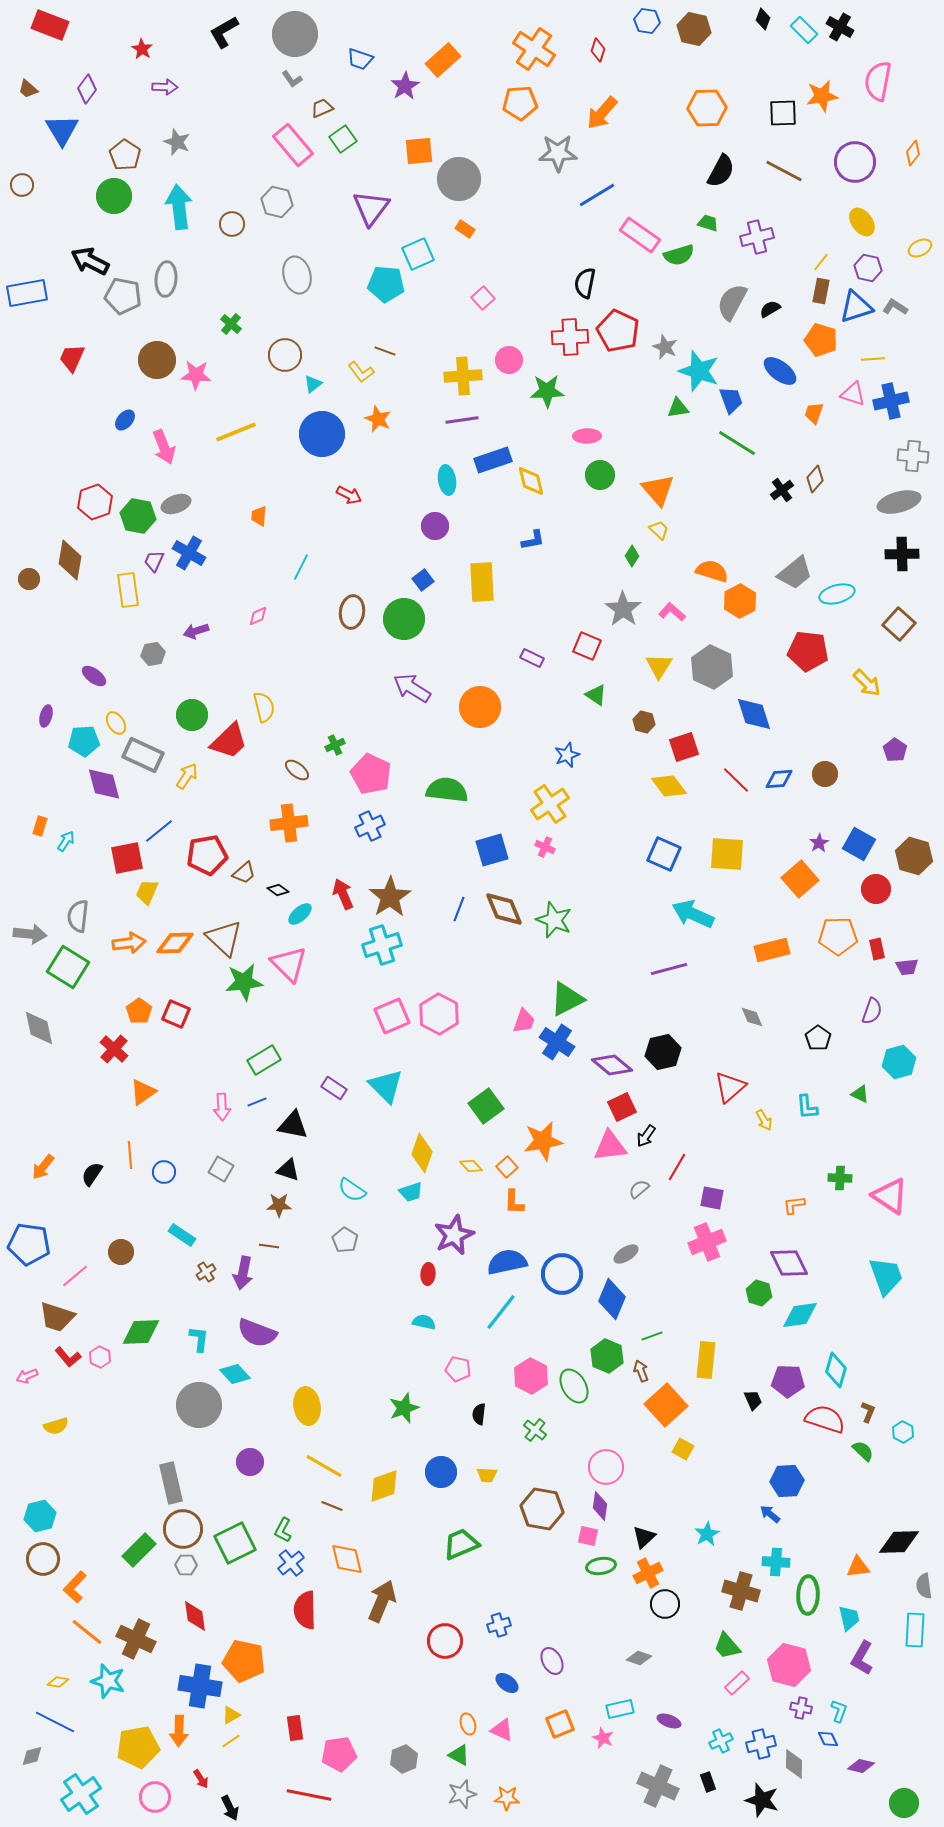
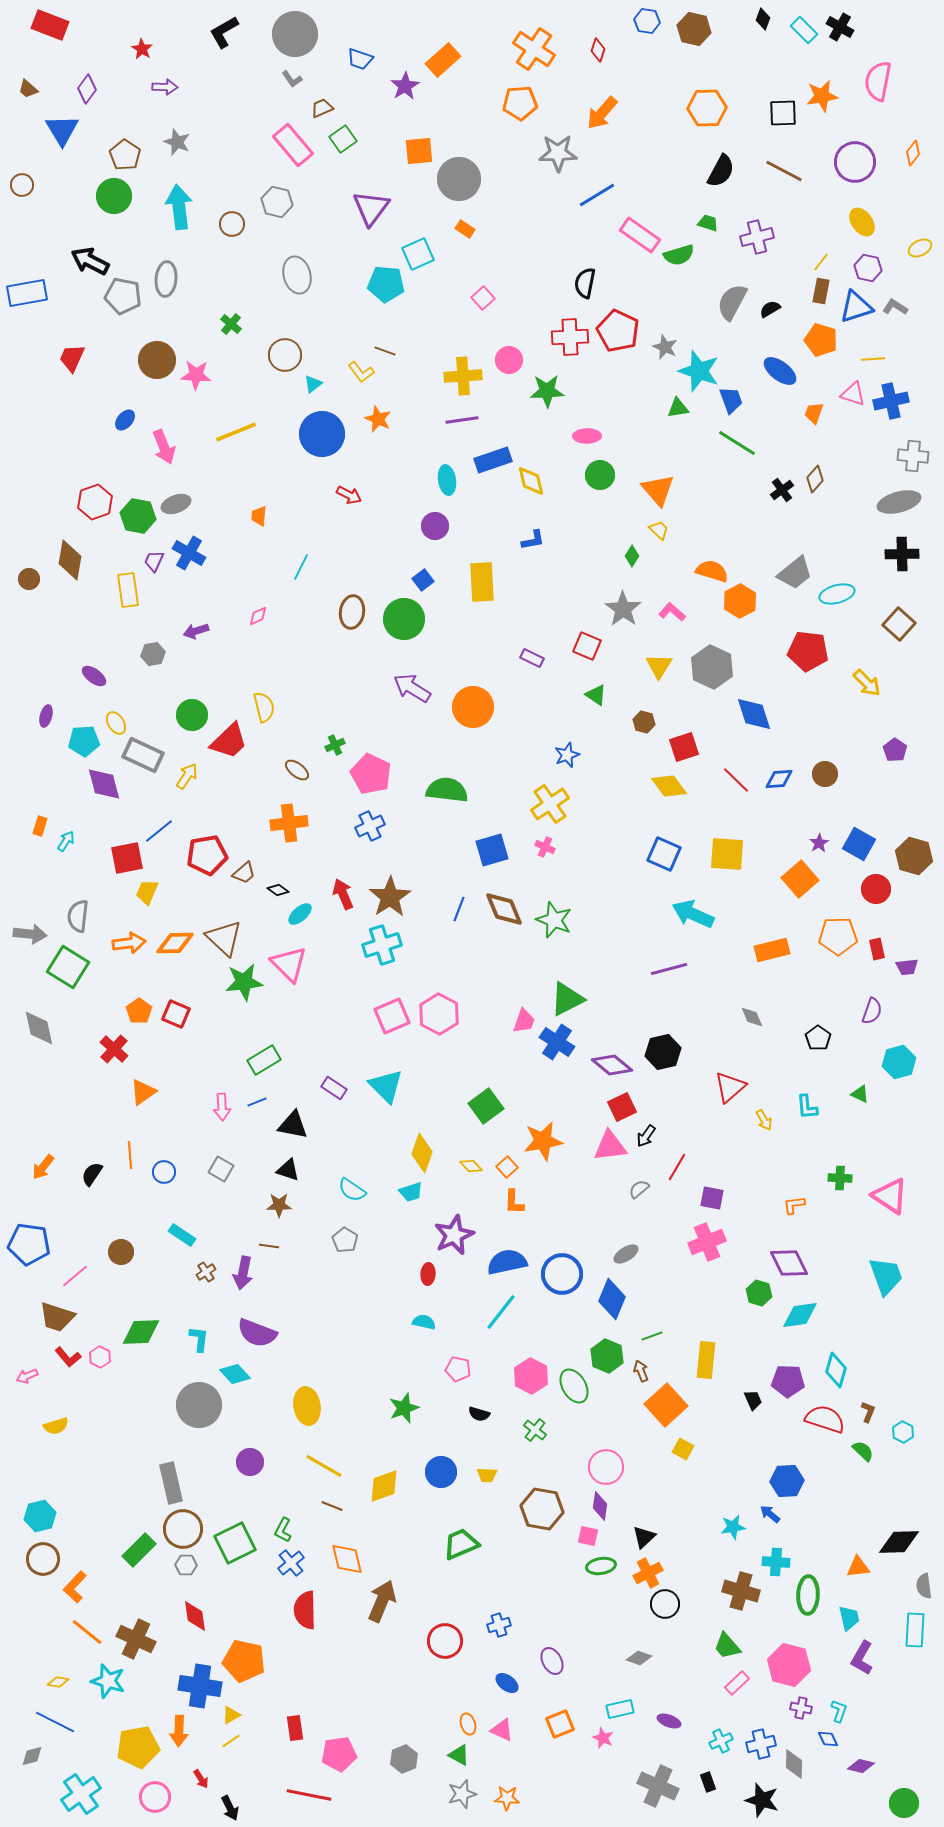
orange circle at (480, 707): moved 7 px left
black semicircle at (479, 1414): rotated 80 degrees counterclockwise
cyan star at (707, 1534): moved 26 px right, 7 px up; rotated 20 degrees clockwise
